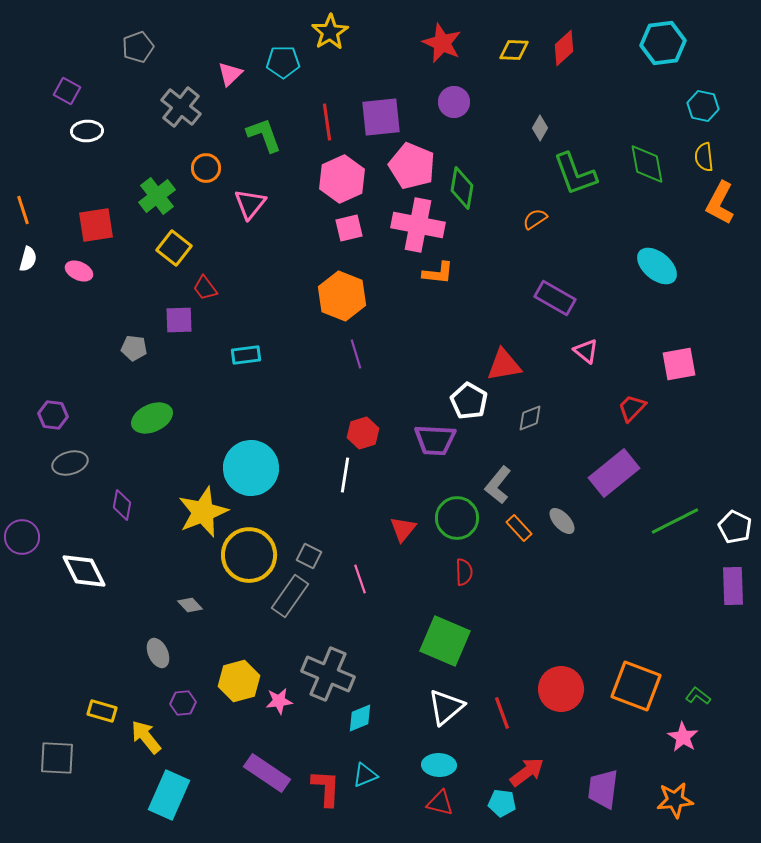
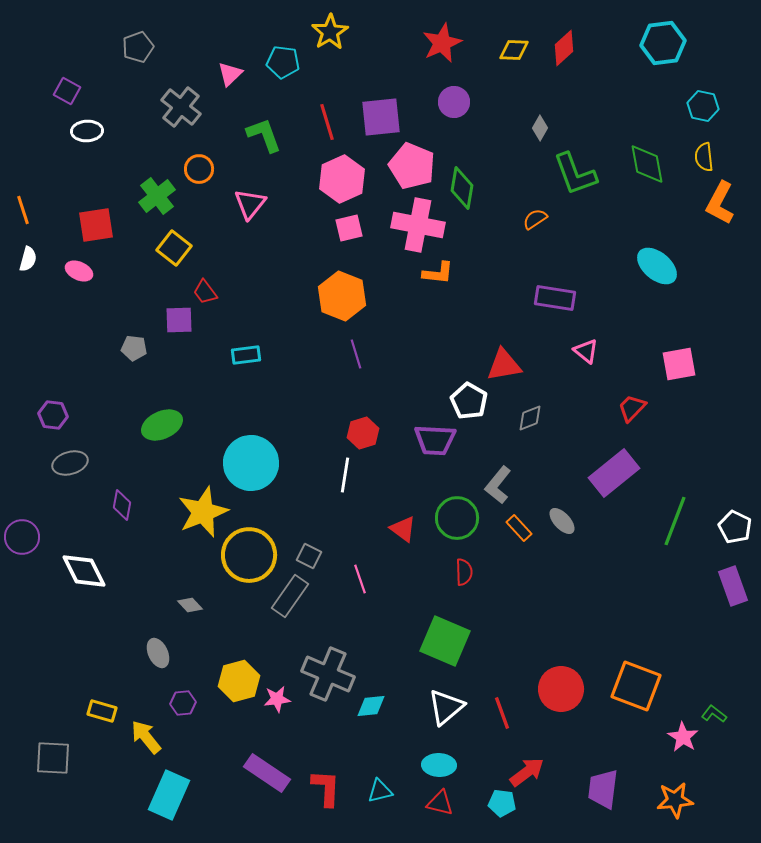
red star at (442, 43): rotated 24 degrees clockwise
cyan pentagon at (283, 62): rotated 8 degrees clockwise
red line at (327, 122): rotated 9 degrees counterclockwise
orange circle at (206, 168): moved 7 px left, 1 px down
red trapezoid at (205, 288): moved 4 px down
purple rectangle at (555, 298): rotated 21 degrees counterclockwise
green ellipse at (152, 418): moved 10 px right, 7 px down
cyan circle at (251, 468): moved 5 px up
green line at (675, 521): rotated 42 degrees counterclockwise
red triangle at (403, 529): rotated 32 degrees counterclockwise
purple rectangle at (733, 586): rotated 18 degrees counterclockwise
green L-shape at (698, 696): moved 16 px right, 18 px down
pink star at (279, 701): moved 2 px left, 2 px up
cyan diamond at (360, 718): moved 11 px right, 12 px up; rotated 16 degrees clockwise
gray square at (57, 758): moved 4 px left
cyan triangle at (365, 775): moved 15 px right, 16 px down; rotated 8 degrees clockwise
